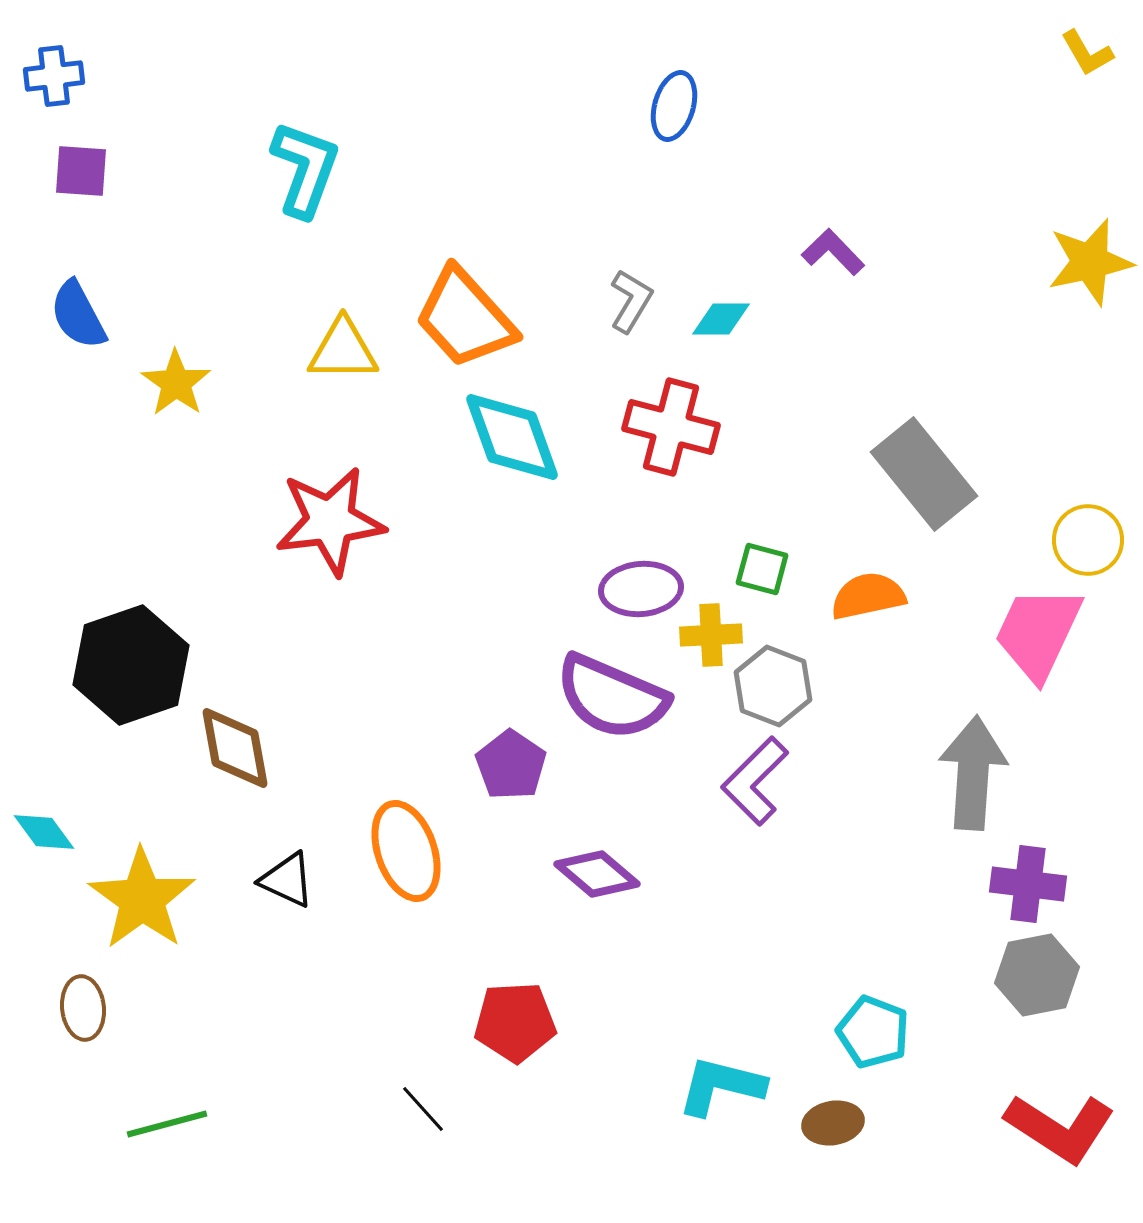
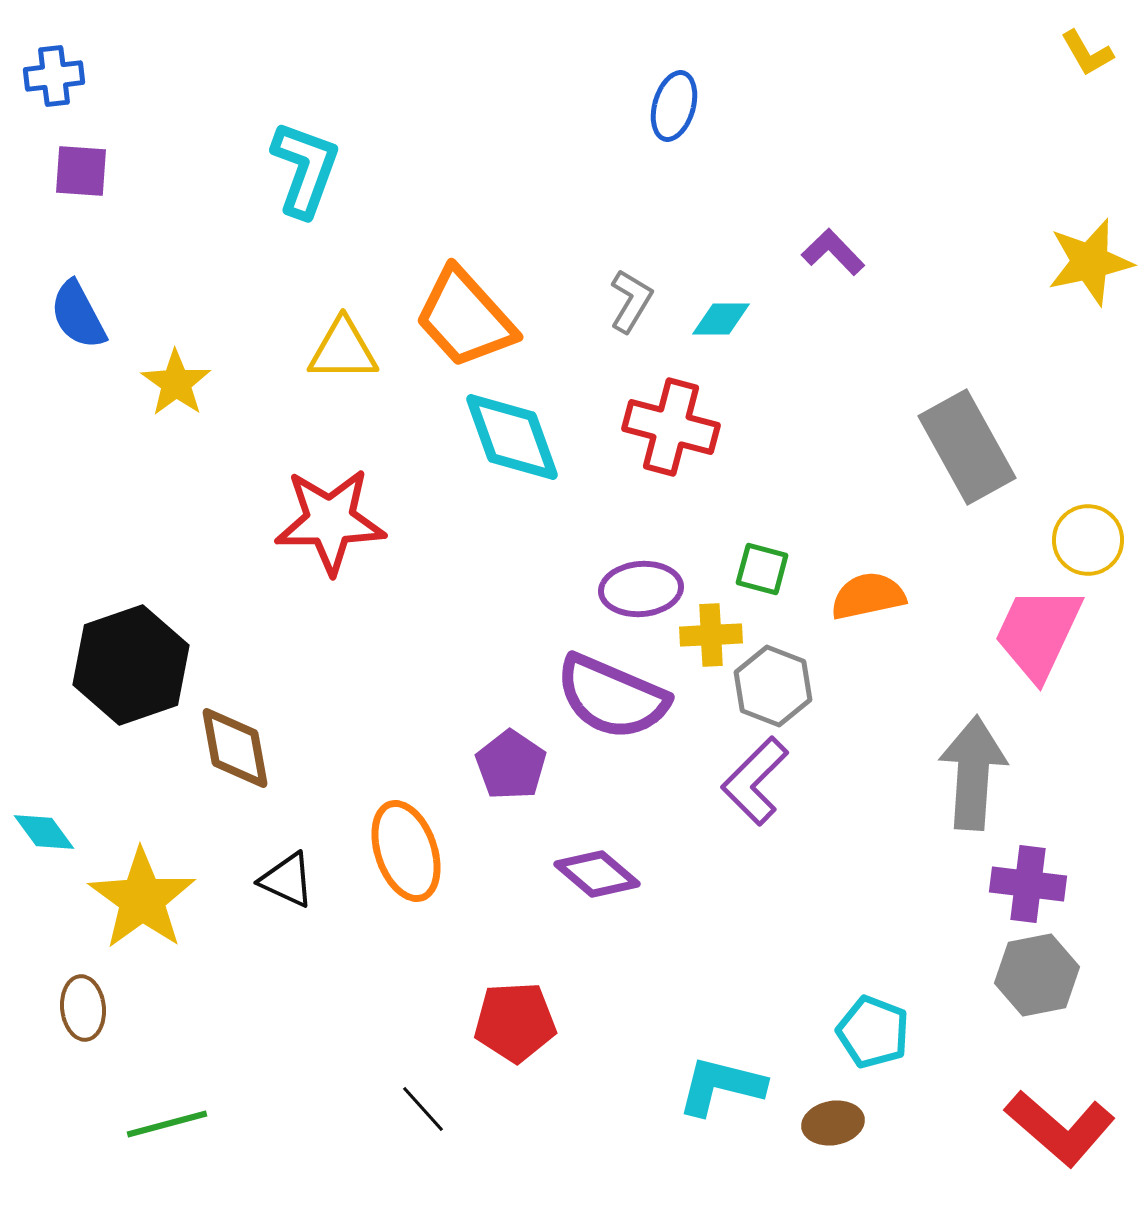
gray rectangle at (924, 474): moved 43 px right, 27 px up; rotated 10 degrees clockwise
red star at (330, 521): rotated 6 degrees clockwise
red L-shape at (1060, 1128): rotated 8 degrees clockwise
